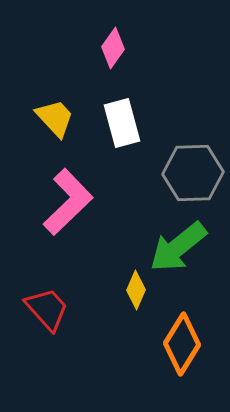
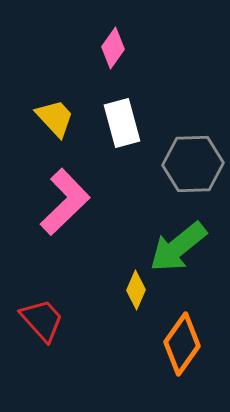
gray hexagon: moved 9 px up
pink L-shape: moved 3 px left
red trapezoid: moved 5 px left, 11 px down
orange diamond: rotated 4 degrees clockwise
